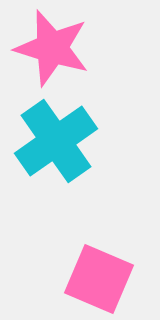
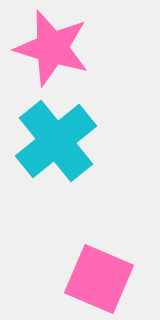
cyan cross: rotated 4 degrees counterclockwise
